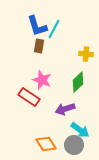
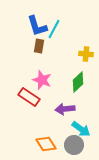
purple arrow: rotated 12 degrees clockwise
cyan arrow: moved 1 px right, 1 px up
